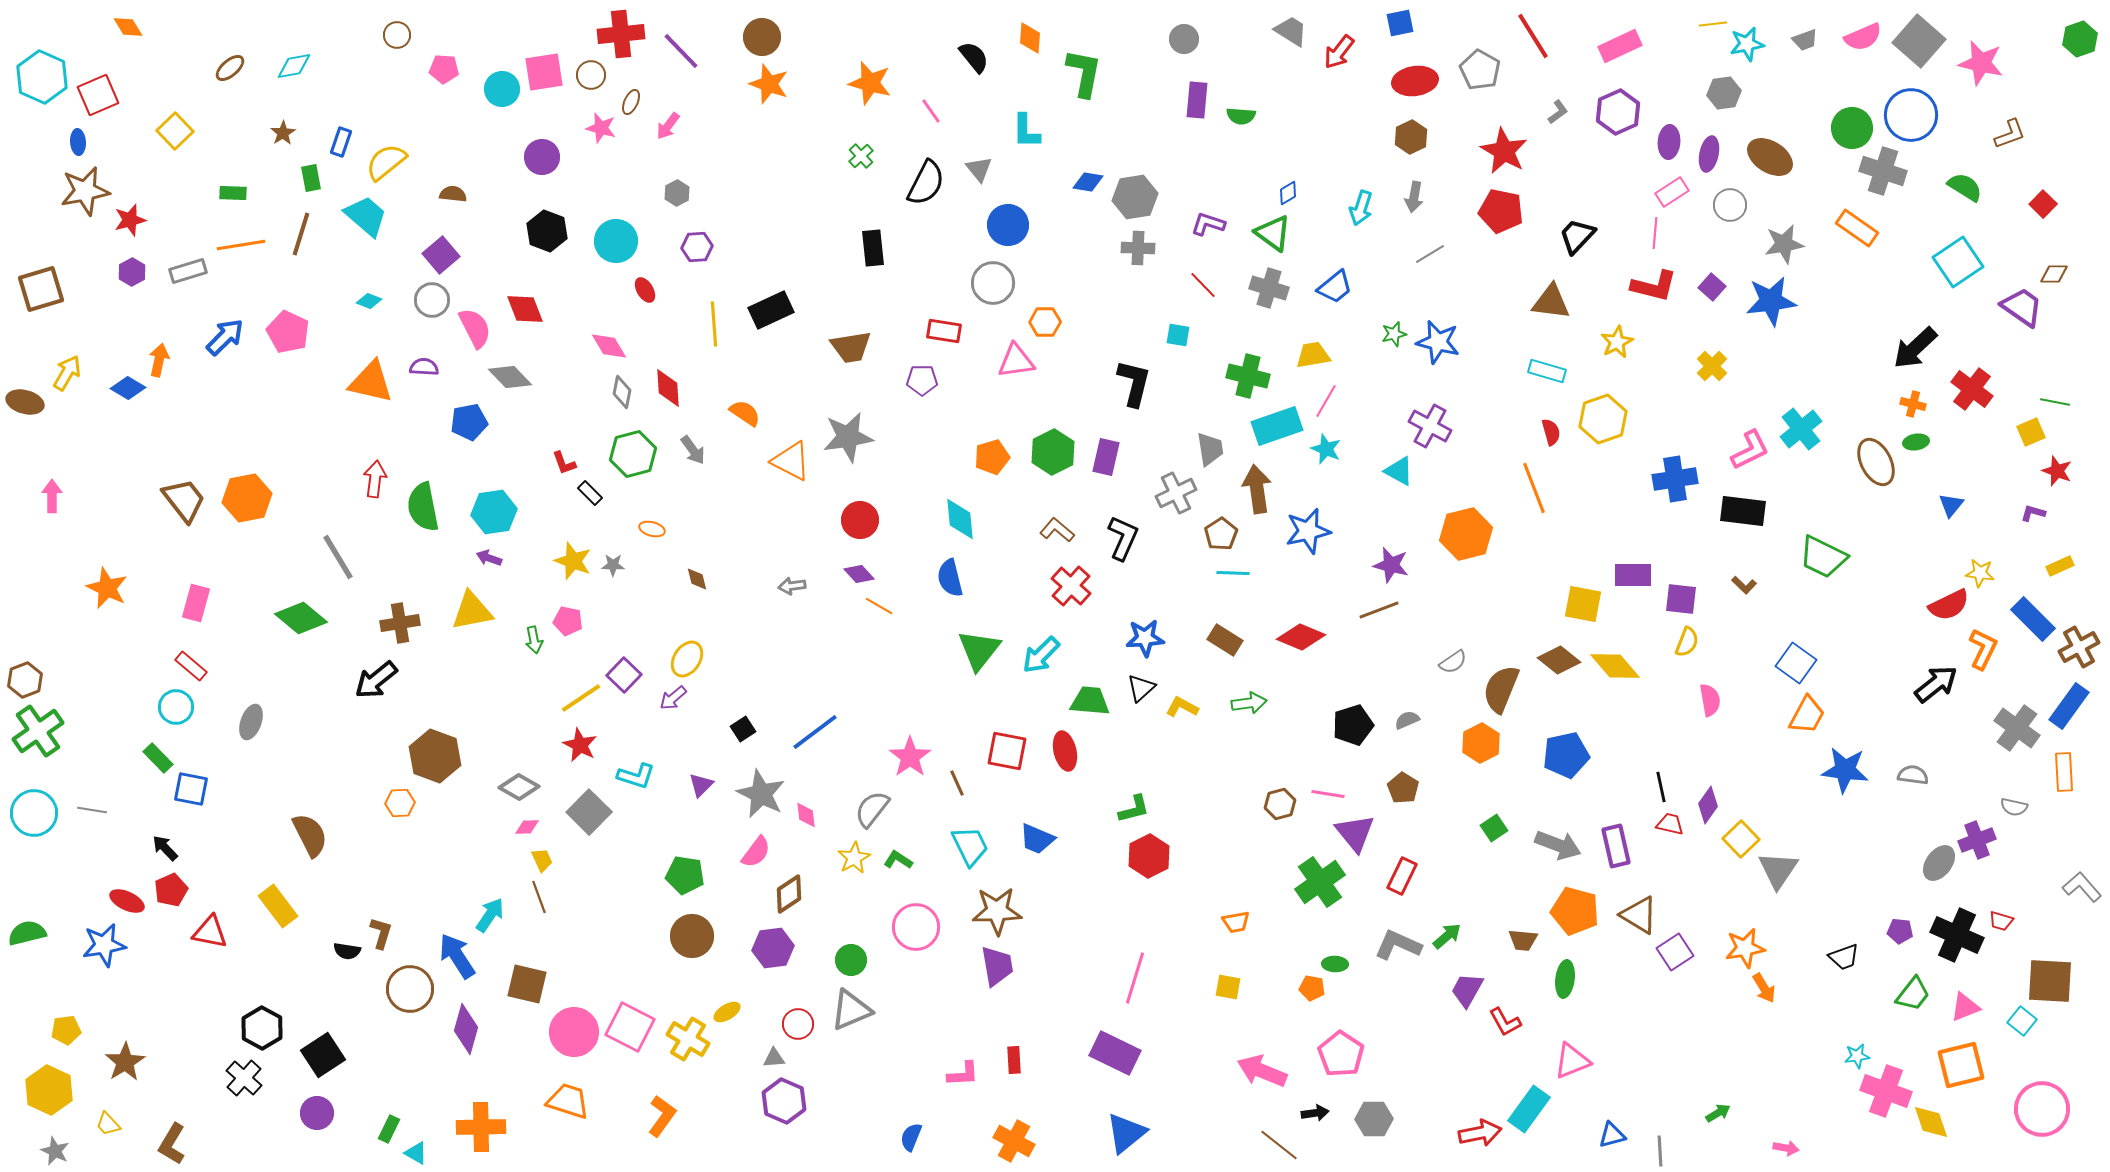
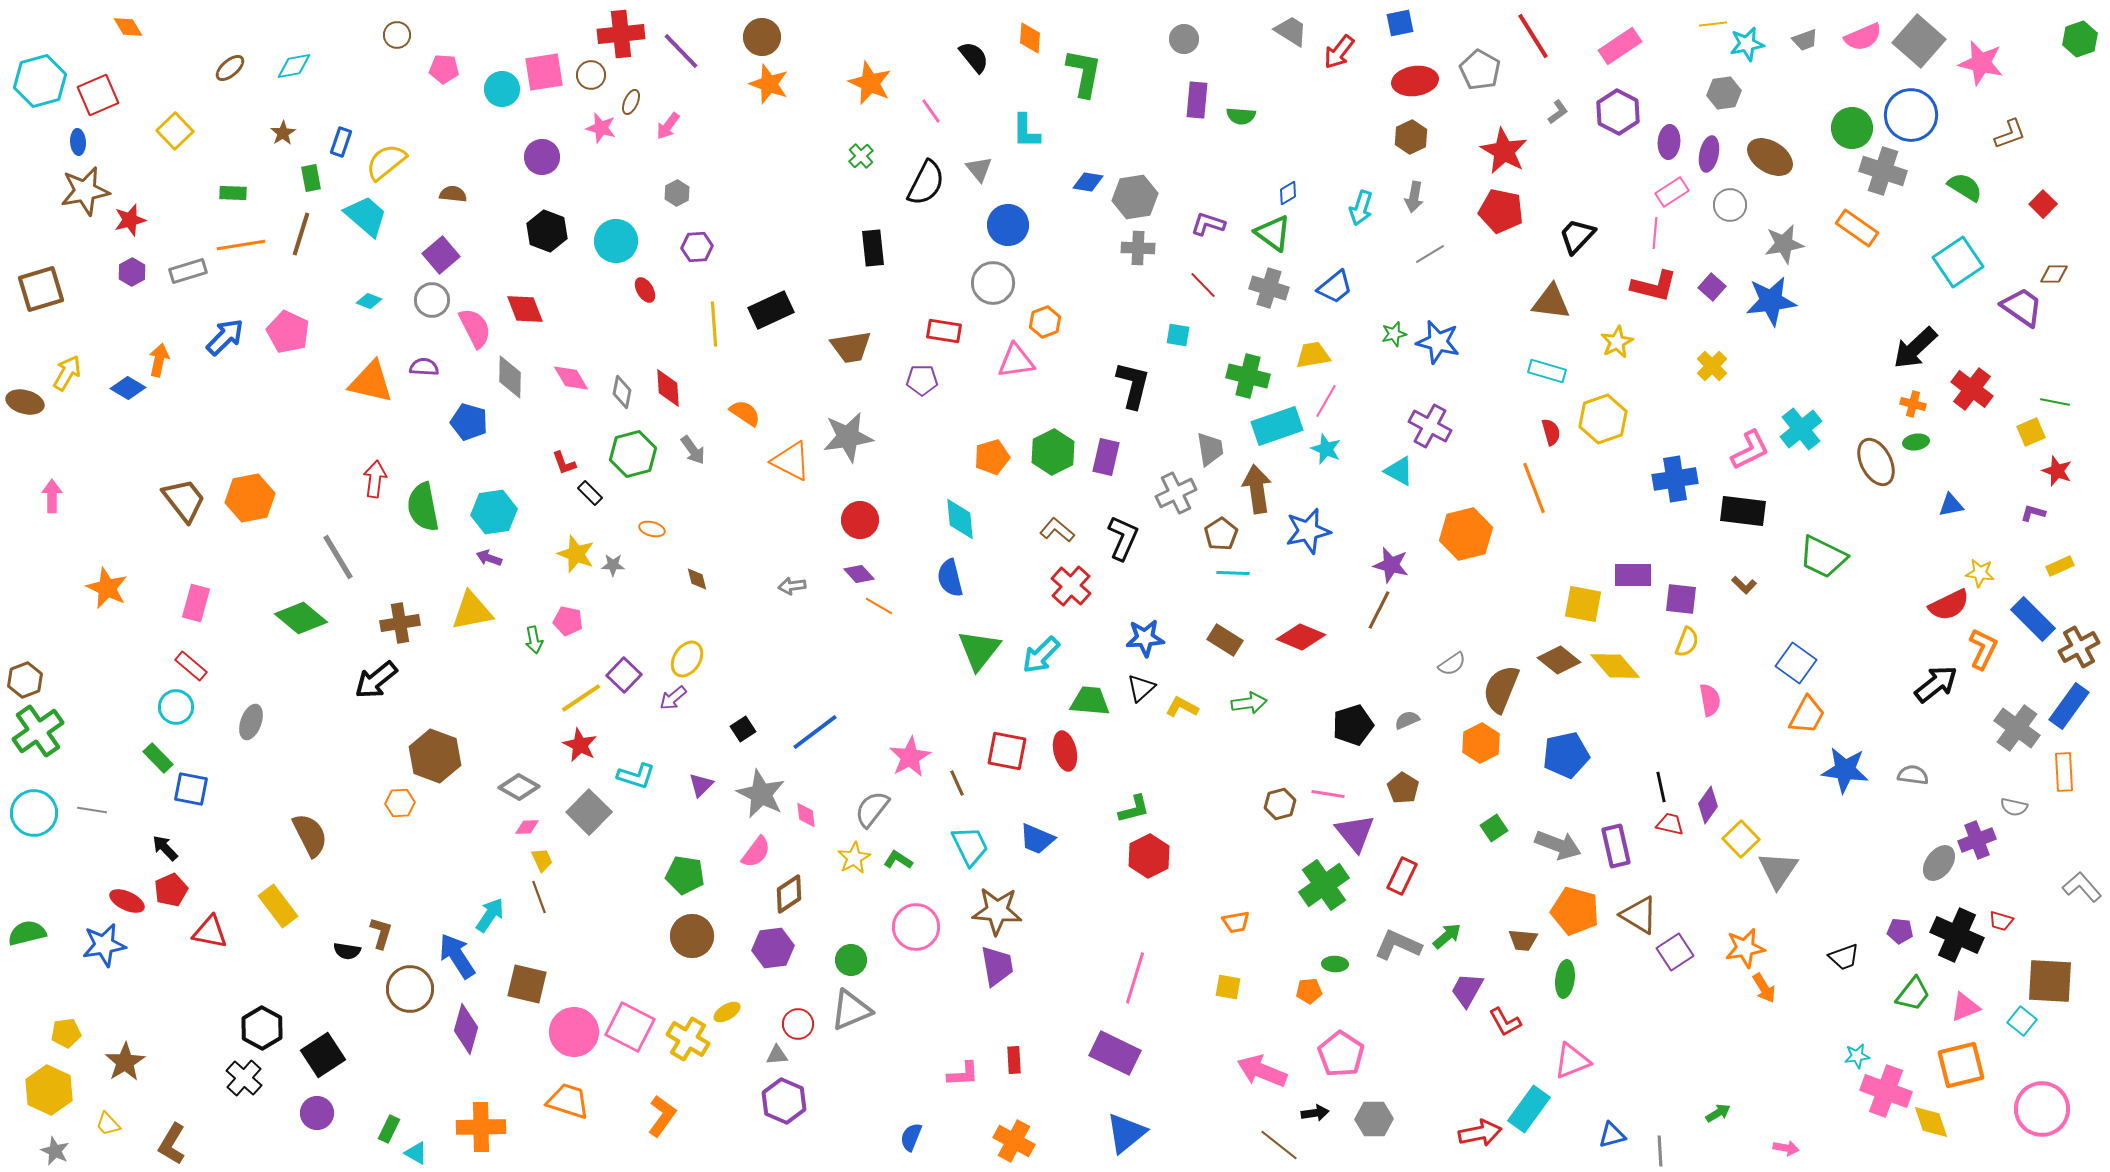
pink rectangle at (1620, 46): rotated 9 degrees counterclockwise
cyan hexagon at (42, 77): moved 2 px left, 4 px down; rotated 21 degrees clockwise
orange star at (870, 83): rotated 9 degrees clockwise
purple hexagon at (1618, 112): rotated 9 degrees counterclockwise
orange hexagon at (1045, 322): rotated 20 degrees counterclockwise
pink diamond at (609, 346): moved 38 px left, 32 px down
gray diamond at (510, 377): rotated 45 degrees clockwise
black L-shape at (1134, 383): moved 1 px left, 2 px down
blue pentagon at (469, 422): rotated 27 degrees clockwise
orange hexagon at (247, 498): moved 3 px right
blue triangle at (1951, 505): rotated 40 degrees clockwise
yellow star at (573, 561): moved 3 px right, 7 px up
brown line at (1379, 610): rotated 42 degrees counterclockwise
gray semicircle at (1453, 662): moved 1 px left, 2 px down
pink star at (910, 757): rotated 6 degrees clockwise
green cross at (1320, 882): moved 4 px right, 3 px down
brown star at (997, 911): rotated 6 degrees clockwise
orange pentagon at (1312, 988): moved 3 px left, 3 px down; rotated 15 degrees counterclockwise
yellow pentagon at (66, 1030): moved 3 px down
gray triangle at (774, 1058): moved 3 px right, 3 px up
